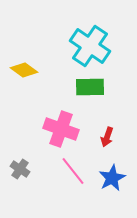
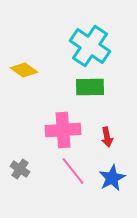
pink cross: moved 2 px right, 1 px down; rotated 24 degrees counterclockwise
red arrow: rotated 30 degrees counterclockwise
